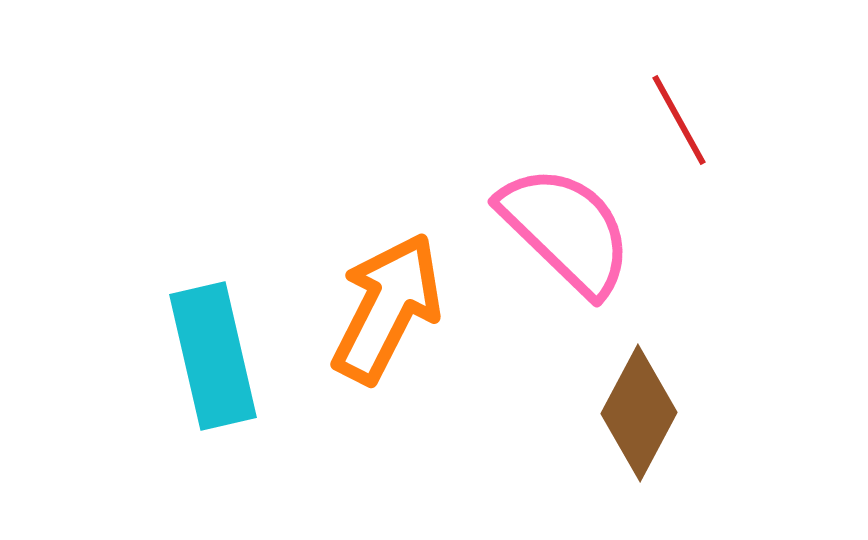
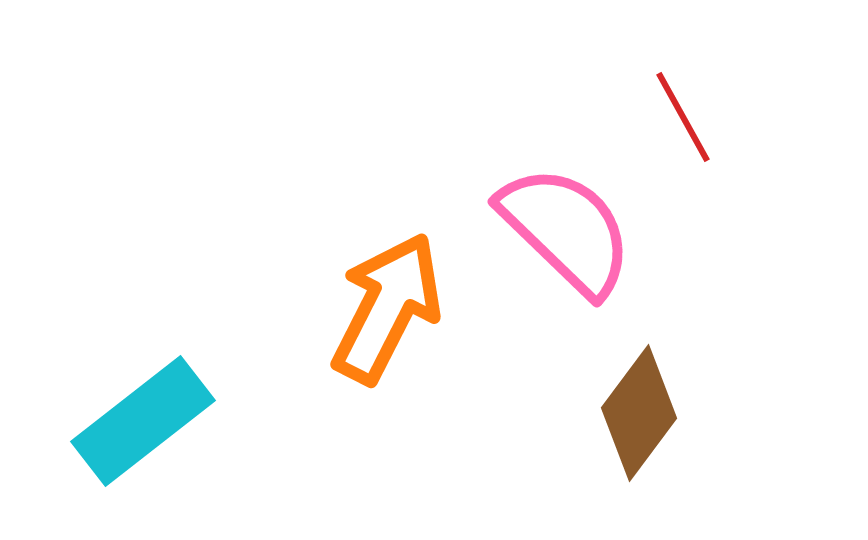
red line: moved 4 px right, 3 px up
cyan rectangle: moved 70 px left, 65 px down; rotated 65 degrees clockwise
brown diamond: rotated 9 degrees clockwise
